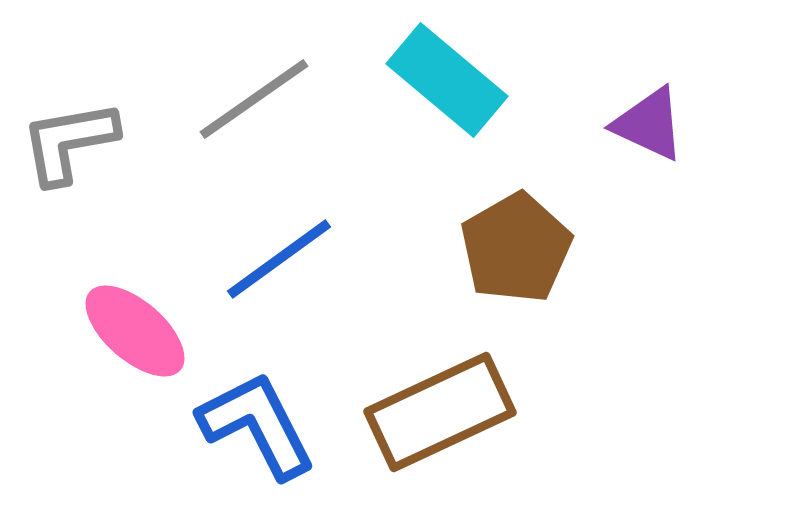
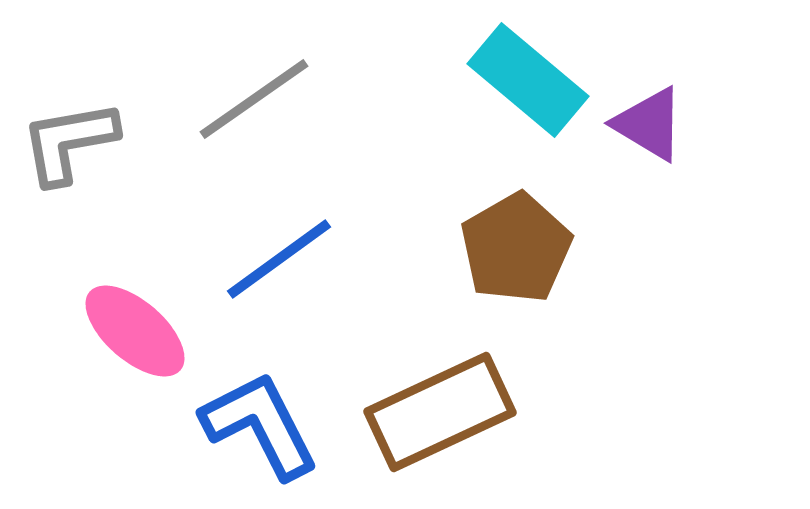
cyan rectangle: moved 81 px right
purple triangle: rotated 6 degrees clockwise
blue L-shape: moved 3 px right
